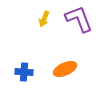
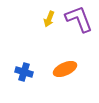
yellow arrow: moved 5 px right
blue cross: rotated 12 degrees clockwise
